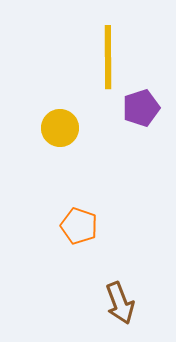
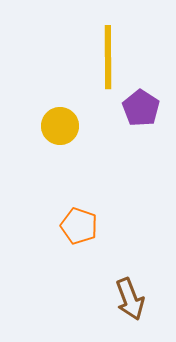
purple pentagon: rotated 21 degrees counterclockwise
yellow circle: moved 2 px up
brown arrow: moved 10 px right, 4 px up
